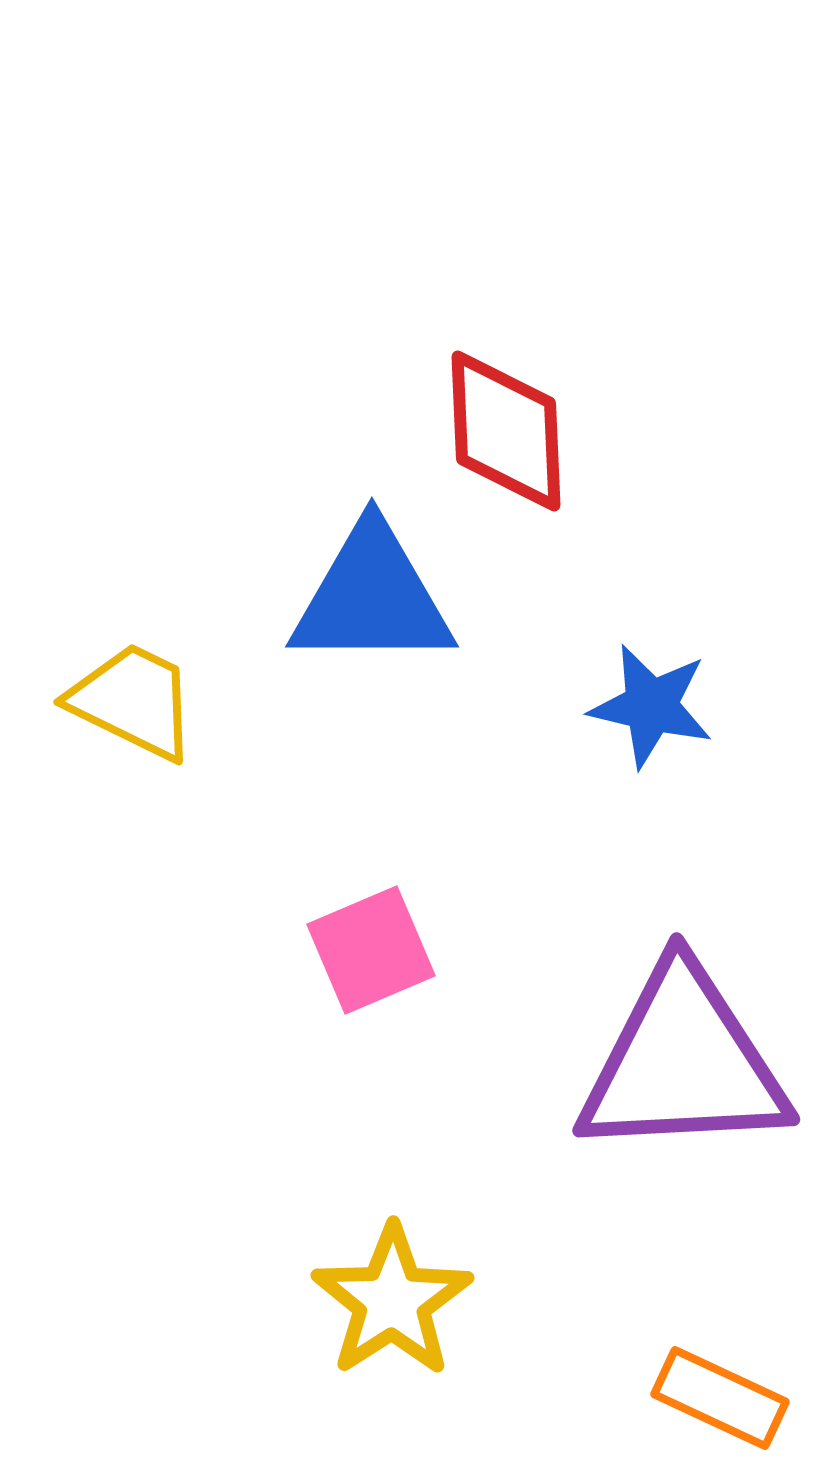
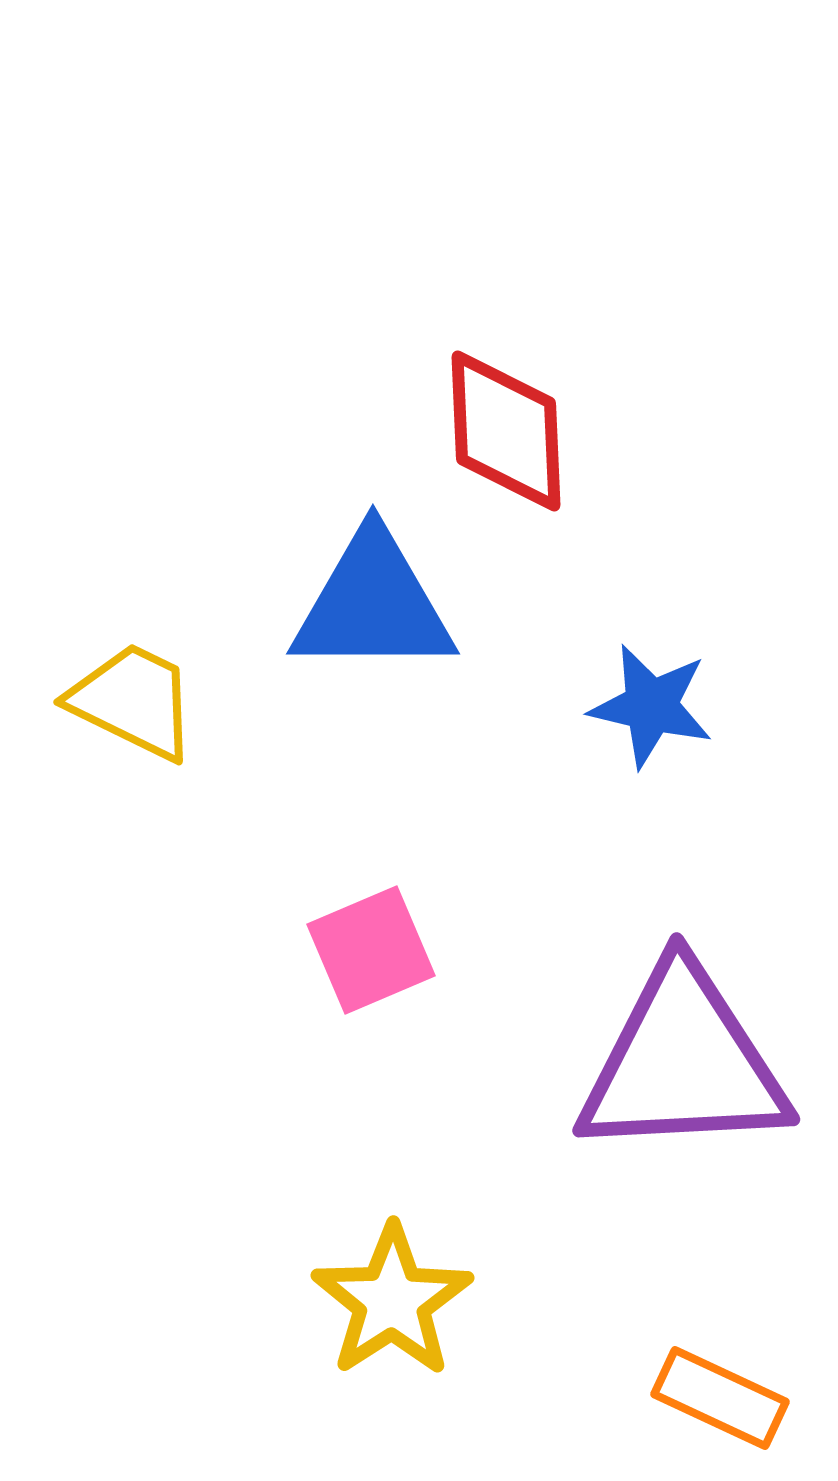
blue triangle: moved 1 px right, 7 px down
